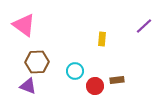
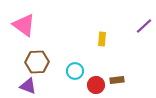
red circle: moved 1 px right, 1 px up
